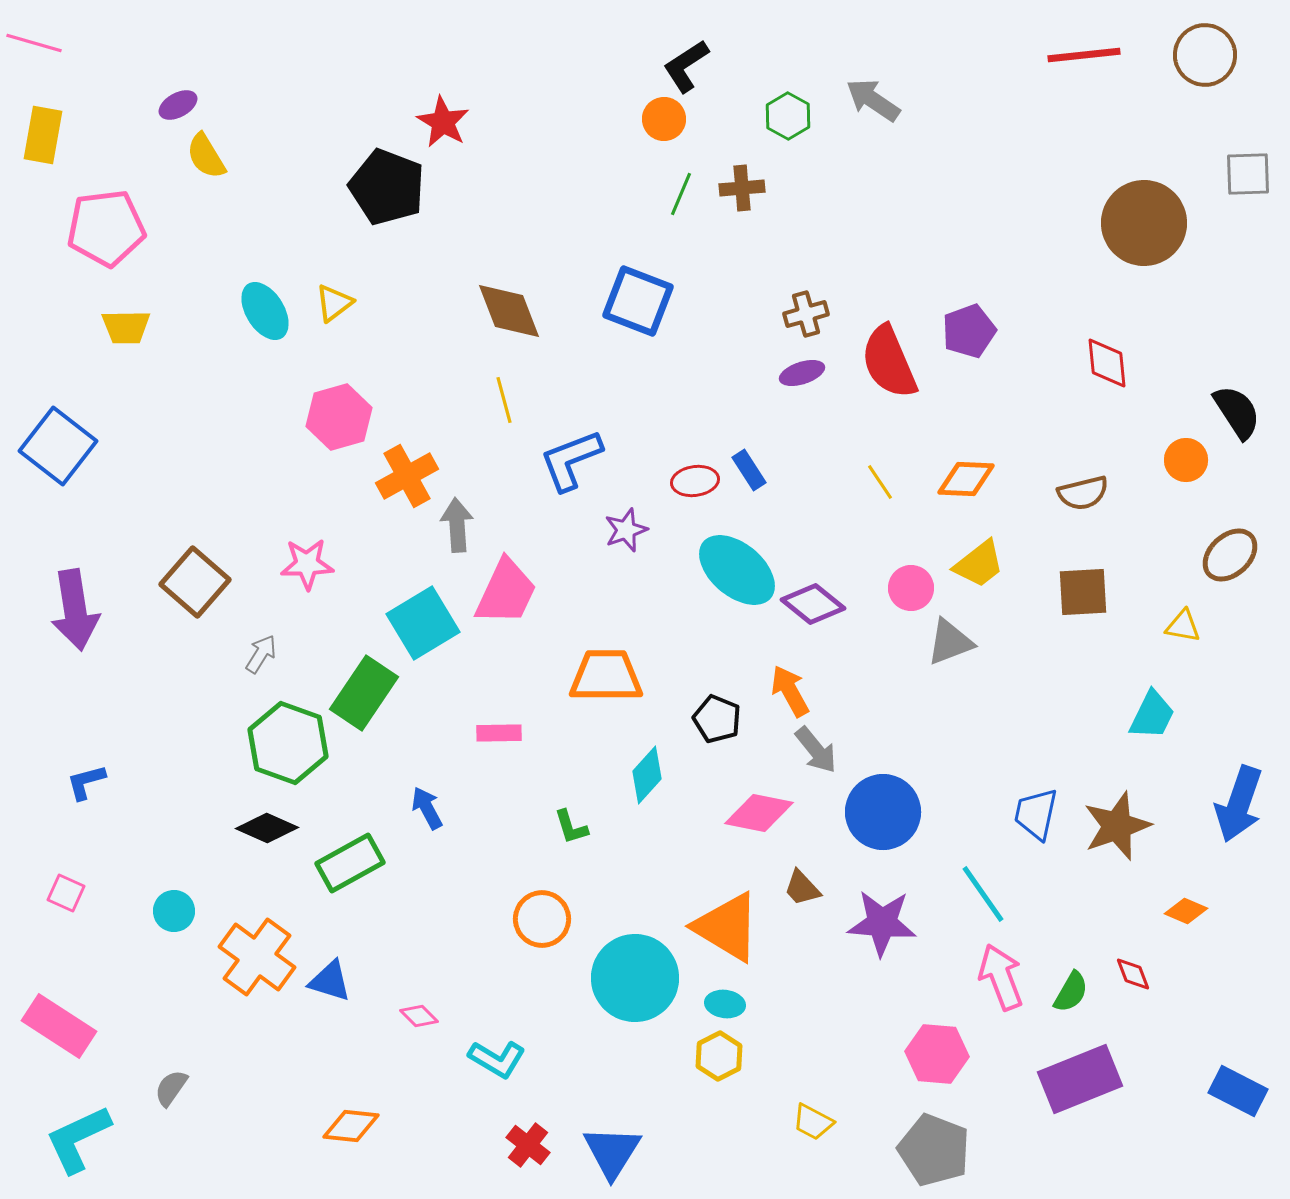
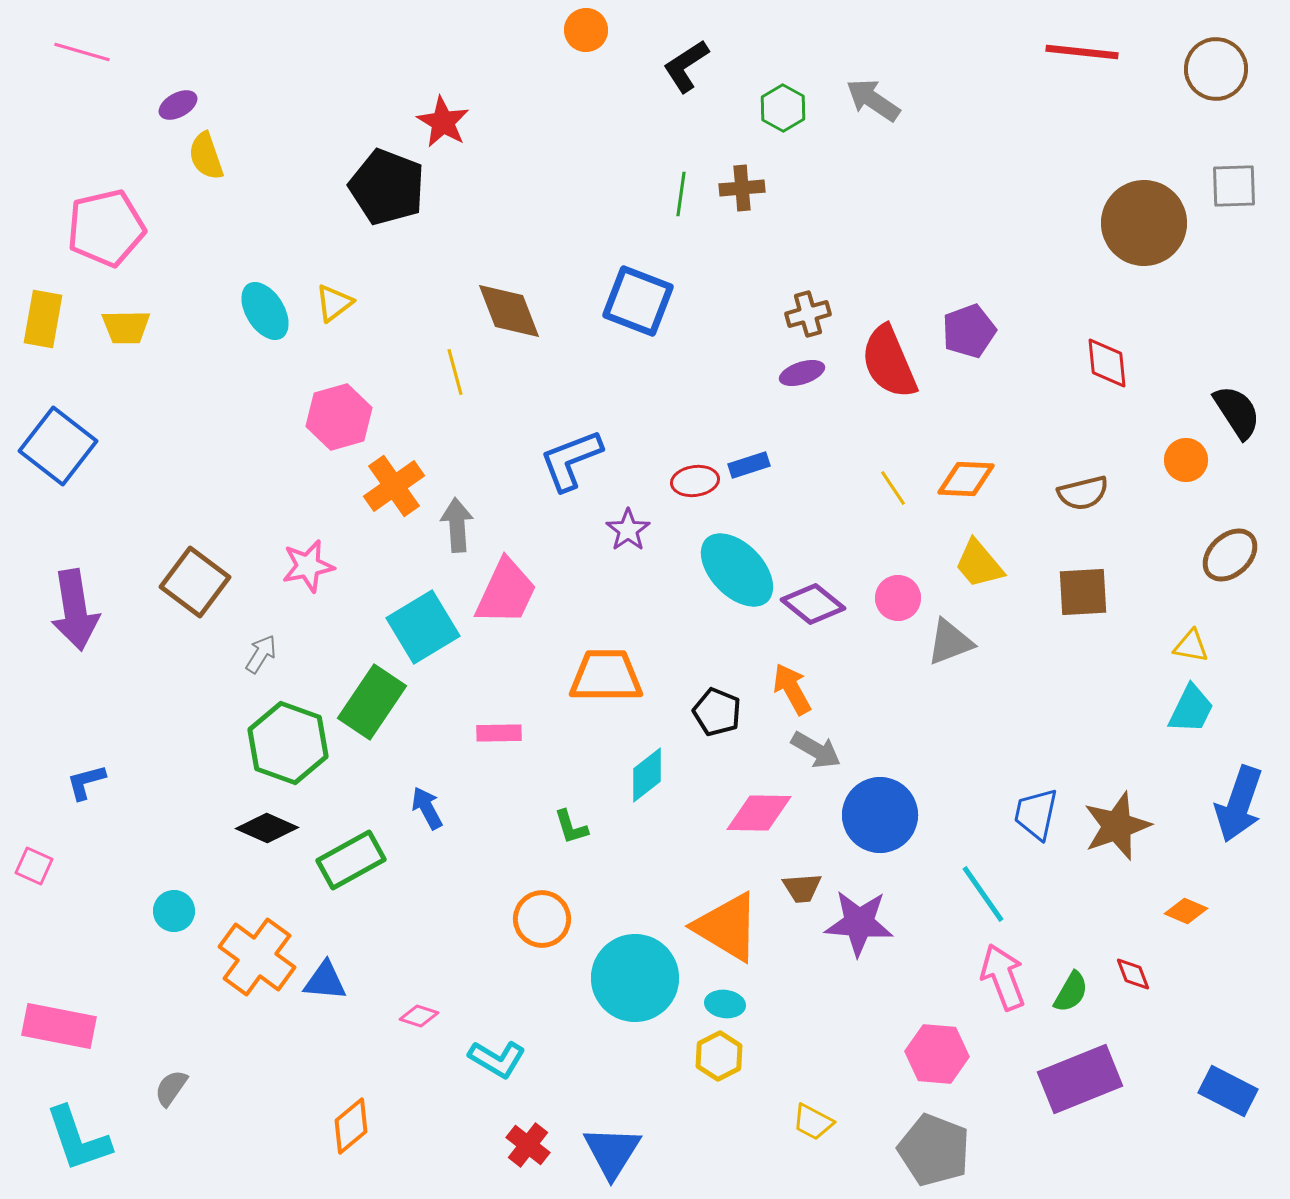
pink line at (34, 43): moved 48 px right, 9 px down
red line at (1084, 55): moved 2 px left, 3 px up; rotated 12 degrees clockwise
brown circle at (1205, 55): moved 11 px right, 14 px down
green hexagon at (788, 116): moved 5 px left, 8 px up
orange circle at (664, 119): moved 78 px left, 89 px up
yellow rectangle at (43, 135): moved 184 px down
yellow semicircle at (206, 156): rotated 12 degrees clockwise
gray square at (1248, 174): moved 14 px left, 12 px down
green line at (681, 194): rotated 15 degrees counterclockwise
pink pentagon at (106, 228): rotated 6 degrees counterclockwise
brown cross at (806, 314): moved 2 px right
yellow line at (504, 400): moved 49 px left, 28 px up
blue rectangle at (749, 470): moved 5 px up; rotated 75 degrees counterclockwise
orange cross at (407, 476): moved 13 px left, 10 px down; rotated 6 degrees counterclockwise
yellow line at (880, 482): moved 13 px right, 6 px down
purple star at (626, 530): moved 2 px right; rotated 15 degrees counterclockwise
pink star at (307, 564): moved 1 px right, 2 px down; rotated 10 degrees counterclockwise
yellow trapezoid at (979, 564): rotated 88 degrees clockwise
cyan ellipse at (737, 570): rotated 6 degrees clockwise
brown square at (195, 582): rotated 4 degrees counterclockwise
pink circle at (911, 588): moved 13 px left, 10 px down
cyan square at (423, 623): moved 4 px down
yellow triangle at (1183, 626): moved 8 px right, 20 px down
orange arrow at (790, 691): moved 2 px right, 2 px up
green rectangle at (364, 693): moved 8 px right, 9 px down
cyan trapezoid at (1152, 715): moved 39 px right, 6 px up
black pentagon at (717, 719): moved 7 px up
gray arrow at (816, 750): rotated 21 degrees counterclockwise
cyan diamond at (647, 775): rotated 10 degrees clockwise
blue circle at (883, 812): moved 3 px left, 3 px down
pink diamond at (759, 813): rotated 10 degrees counterclockwise
green rectangle at (350, 863): moved 1 px right, 3 px up
brown trapezoid at (802, 888): rotated 51 degrees counterclockwise
pink square at (66, 893): moved 32 px left, 27 px up
purple star at (882, 923): moved 23 px left
pink arrow at (1001, 977): moved 2 px right
blue triangle at (330, 981): moved 5 px left; rotated 12 degrees counterclockwise
pink diamond at (419, 1016): rotated 27 degrees counterclockwise
pink rectangle at (59, 1026): rotated 22 degrees counterclockwise
blue rectangle at (1238, 1091): moved 10 px left
orange diamond at (351, 1126): rotated 46 degrees counterclockwise
cyan L-shape at (78, 1139): rotated 84 degrees counterclockwise
